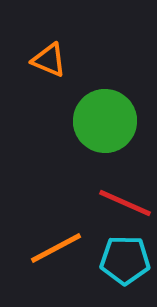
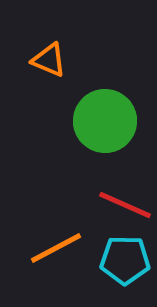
red line: moved 2 px down
